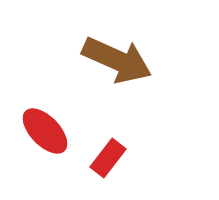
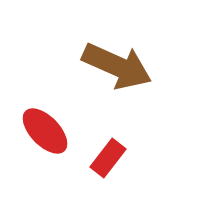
brown arrow: moved 6 px down
